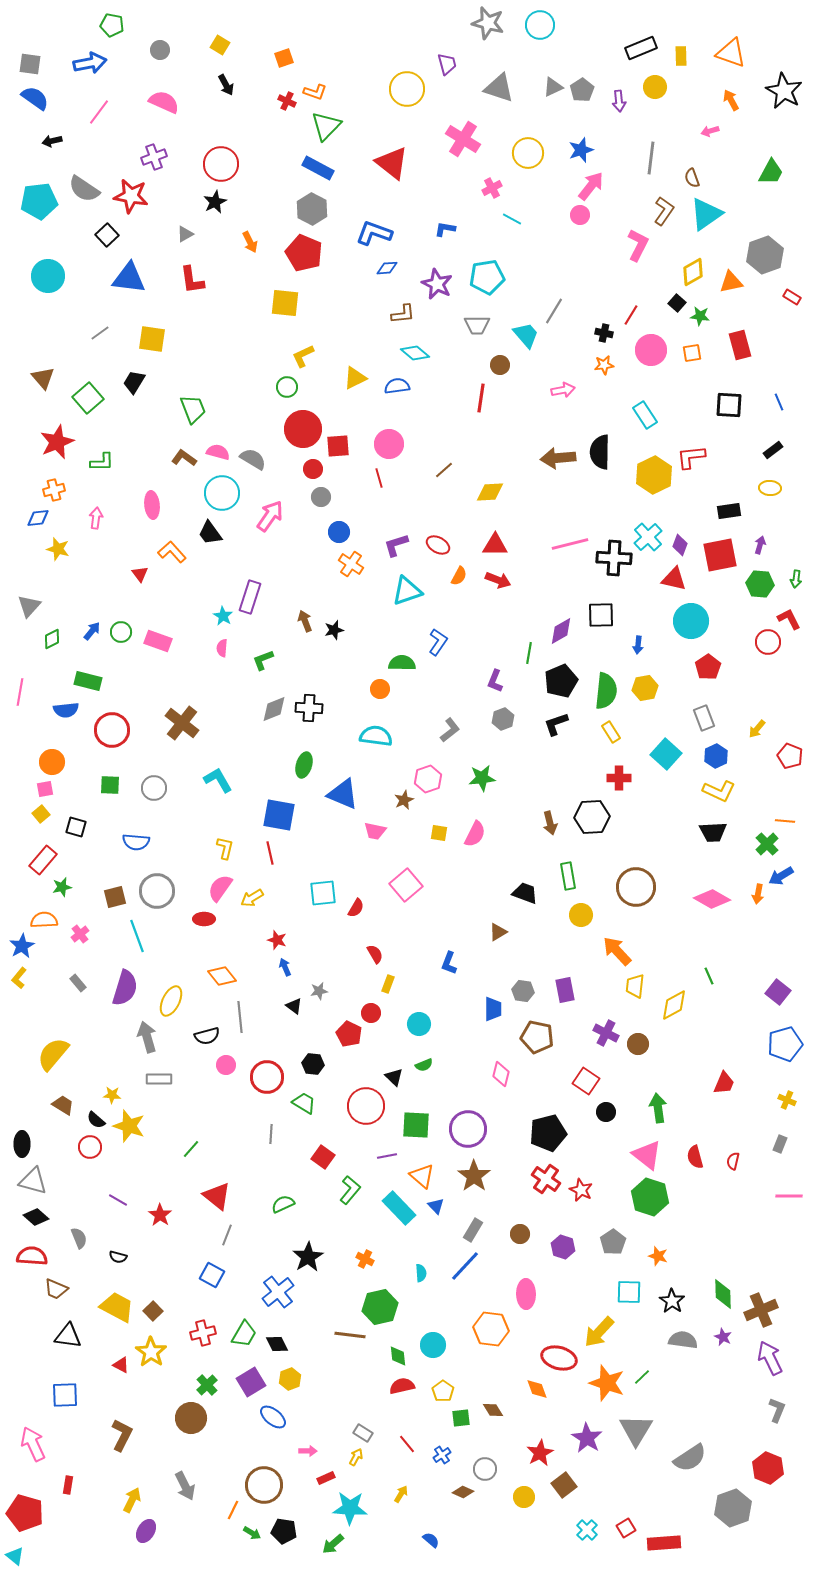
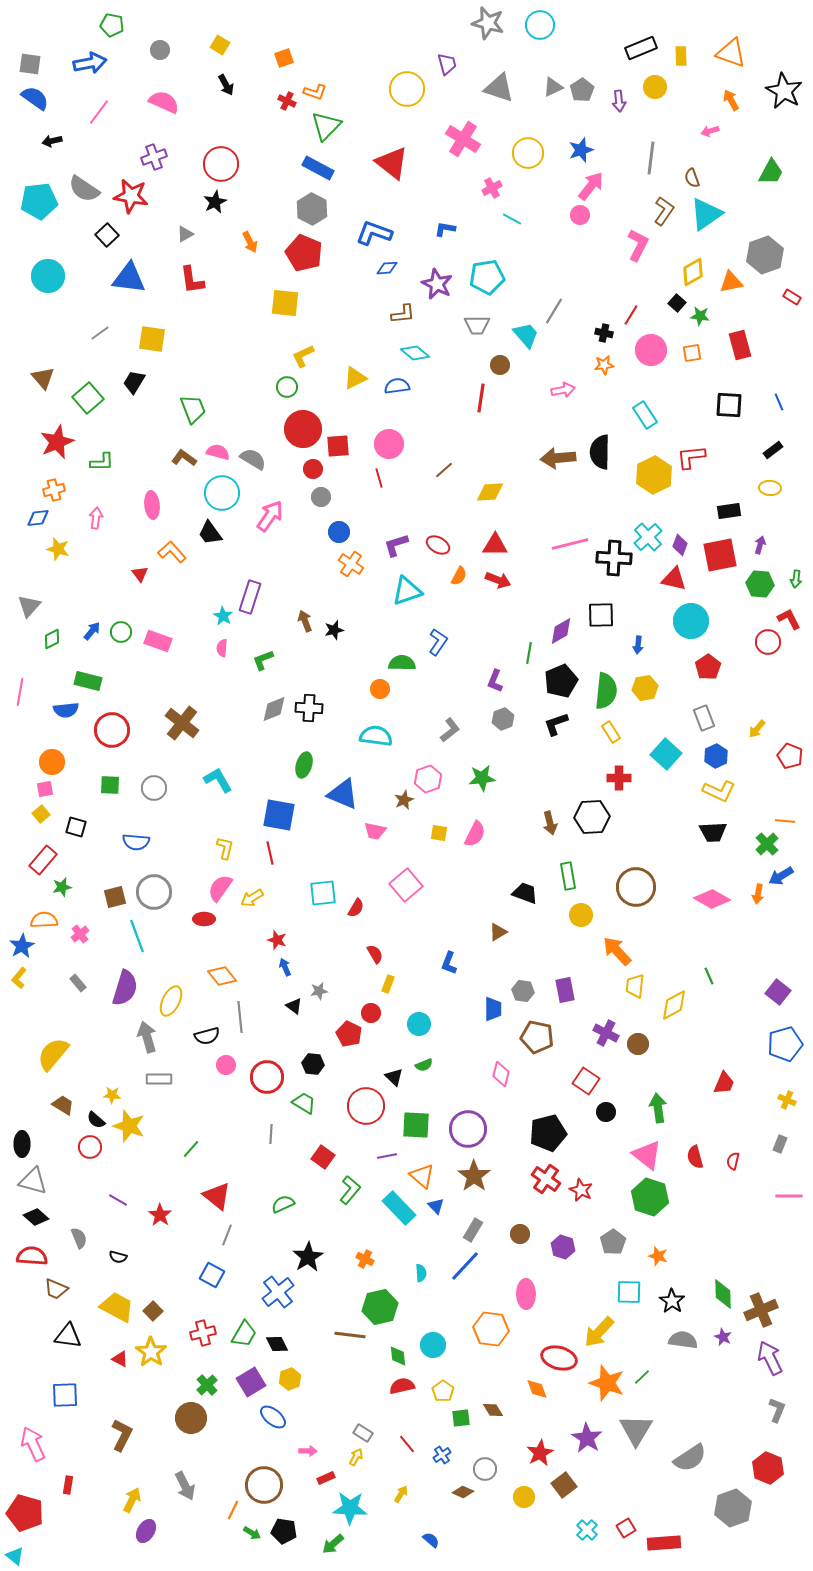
gray circle at (157, 891): moved 3 px left, 1 px down
red triangle at (121, 1365): moved 1 px left, 6 px up
